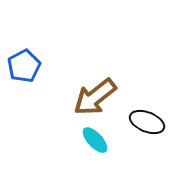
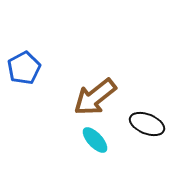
blue pentagon: moved 2 px down
black ellipse: moved 2 px down
